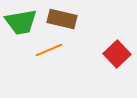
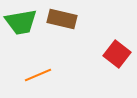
orange line: moved 11 px left, 25 px down
red square: rotated 8 degrees counterclockwise
